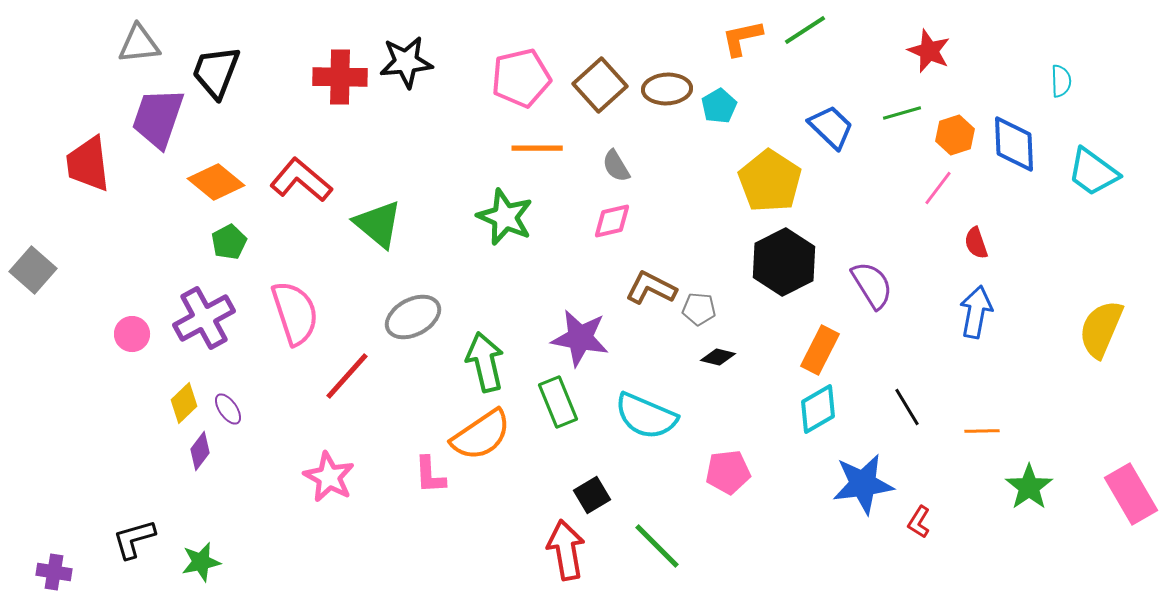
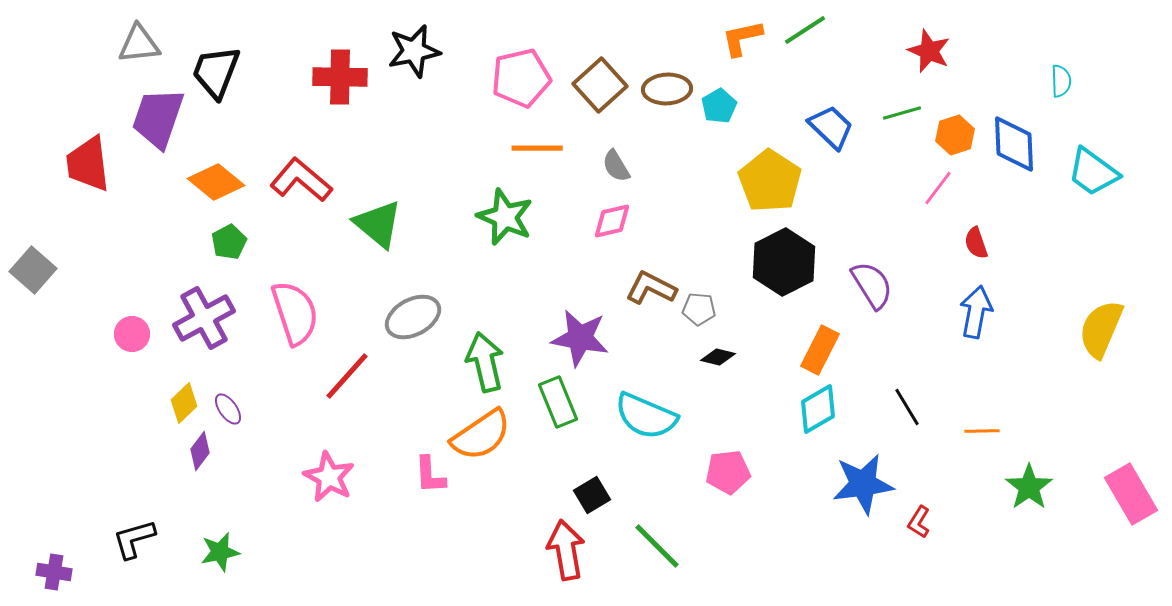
black star at (406, 62): moved 8 px right, 11 px up; rotated 6 degrees counterclockwise
green star at (201, 562): moved 19 px right, 10 px up
